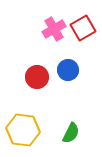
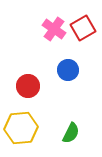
pink cross: rotated 25 degrees counterclockwise
red circle: moved 9 px left, 9 px down
yellow hexagon: moved 2 px left, 2 px up; rotated 12 degrees counterclockwise
